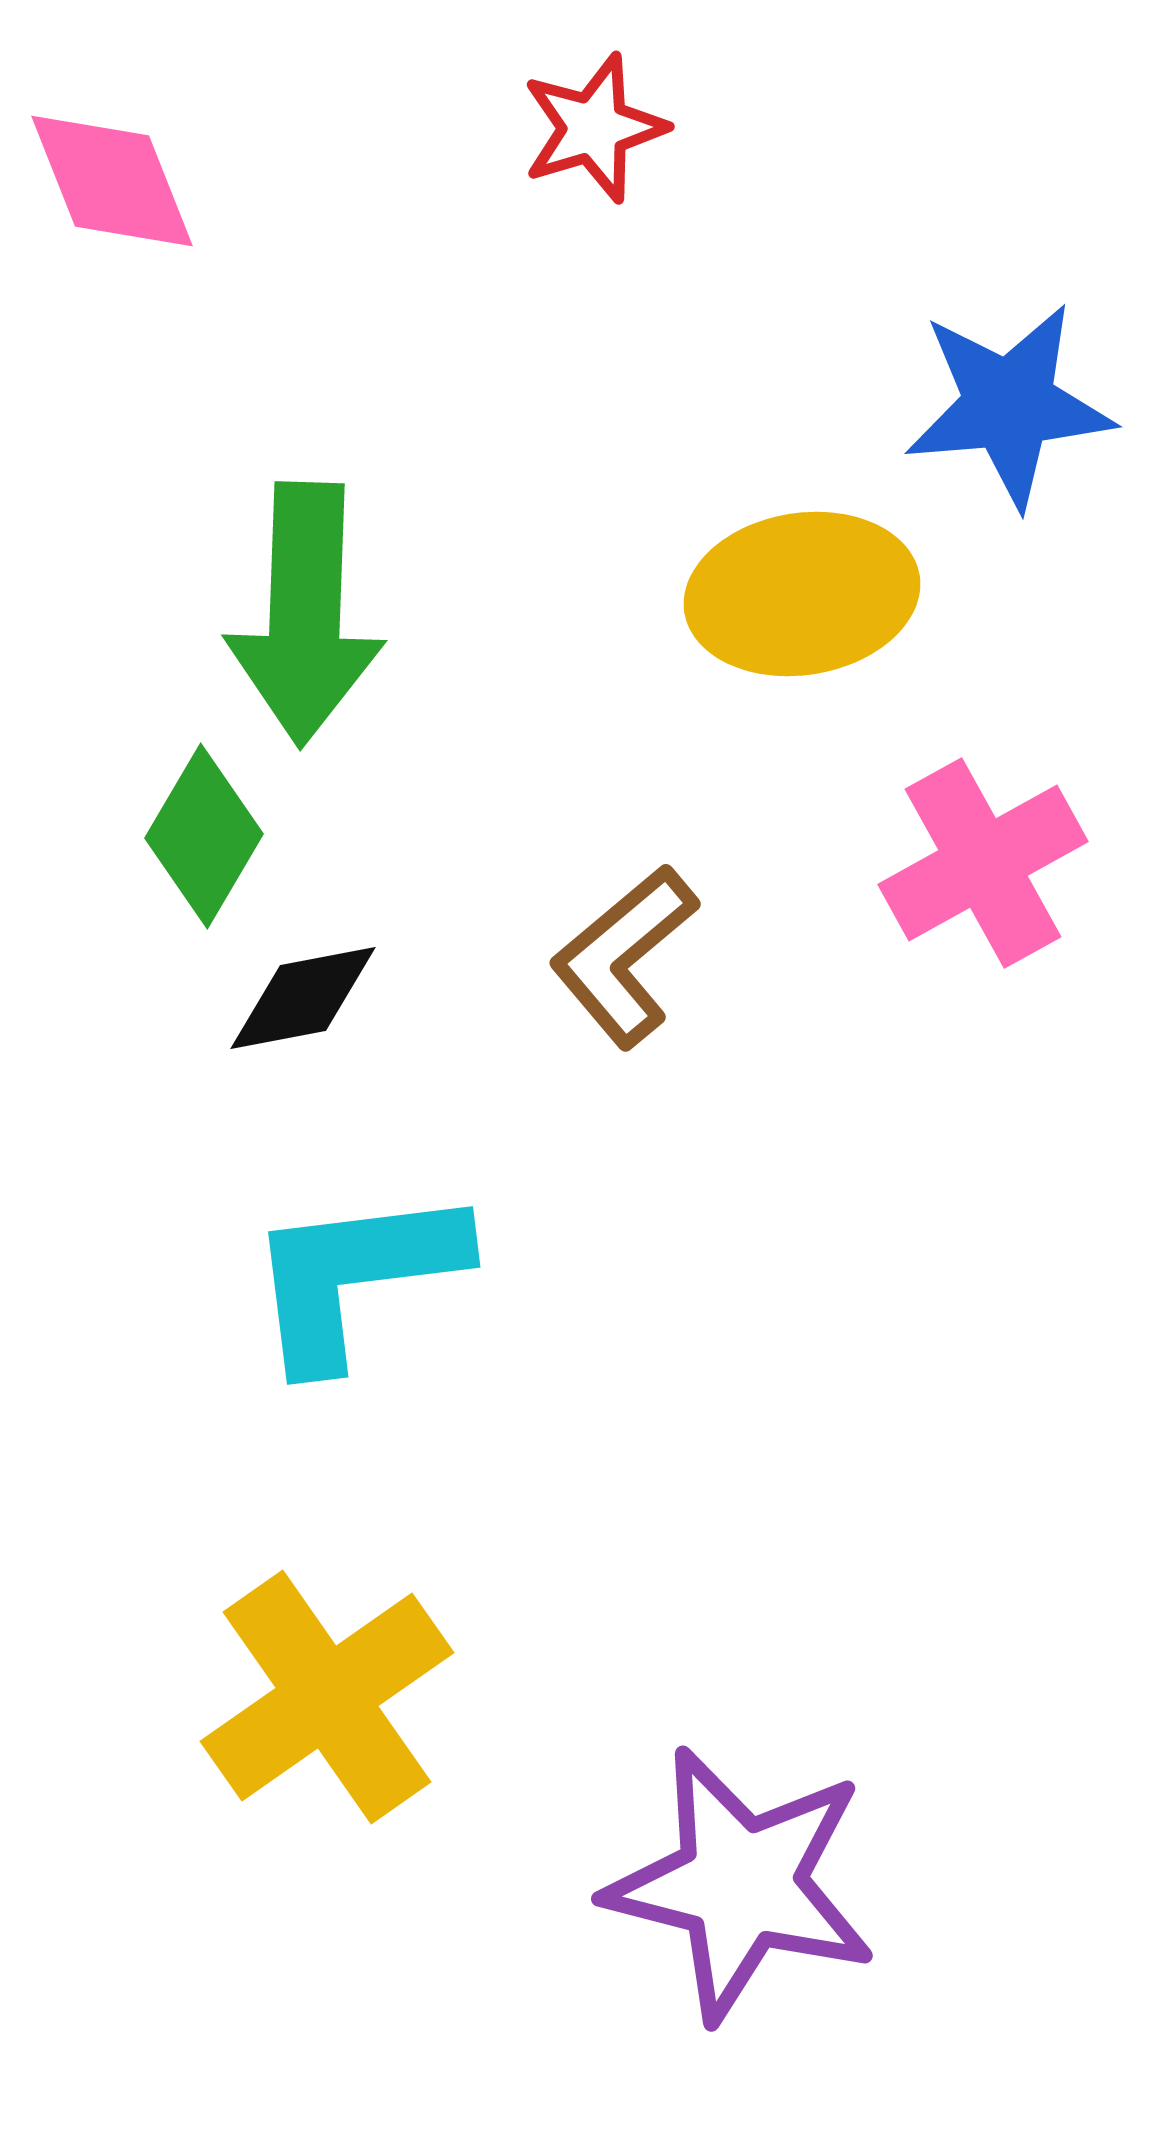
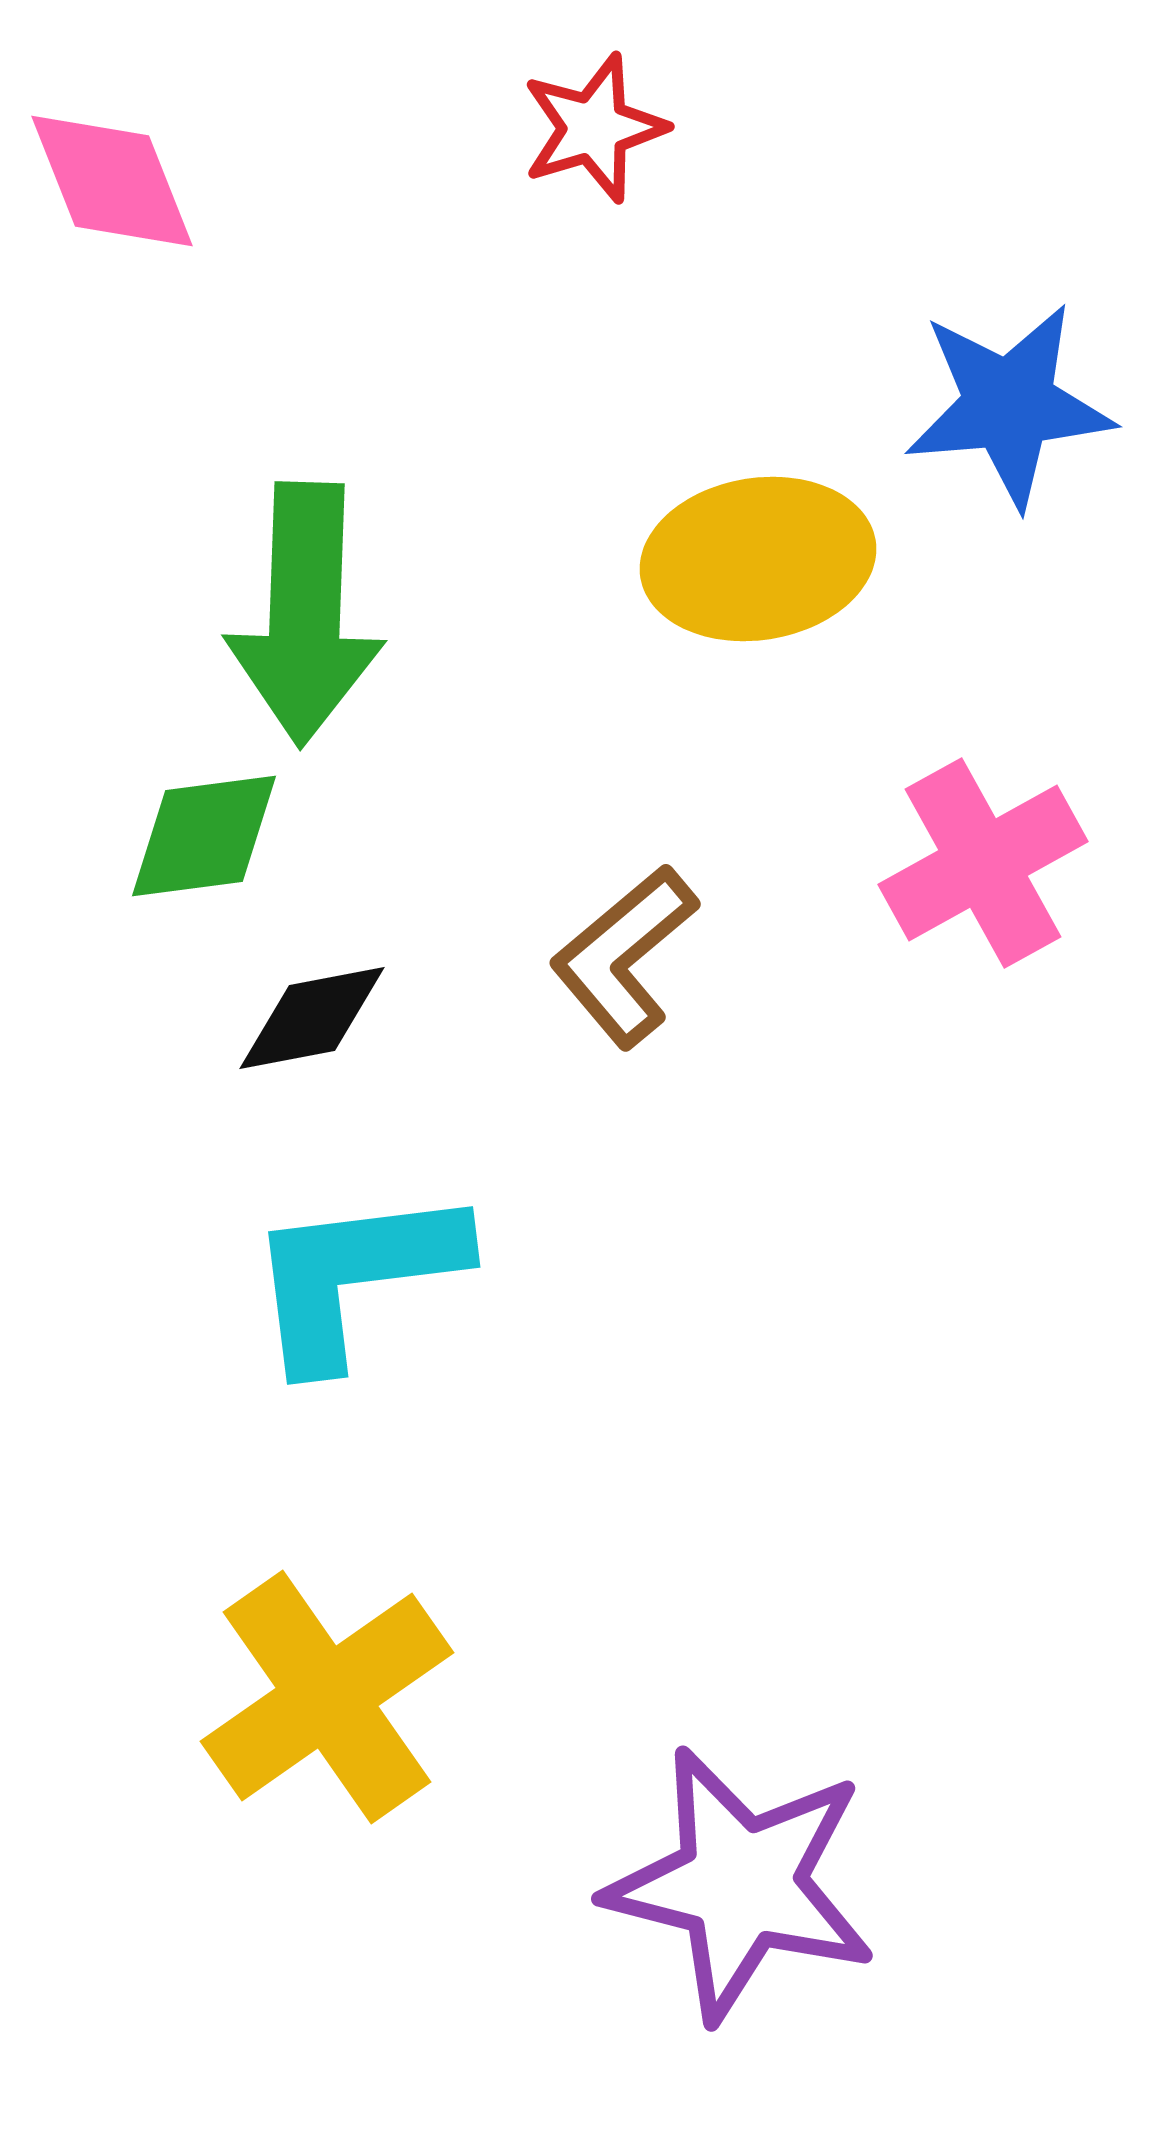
yellow ellipse: moved 44 px left, 35 px up
green diamond: rotated 52 degrees clockwise
black diamond: moved 9 px right, 20 px down
